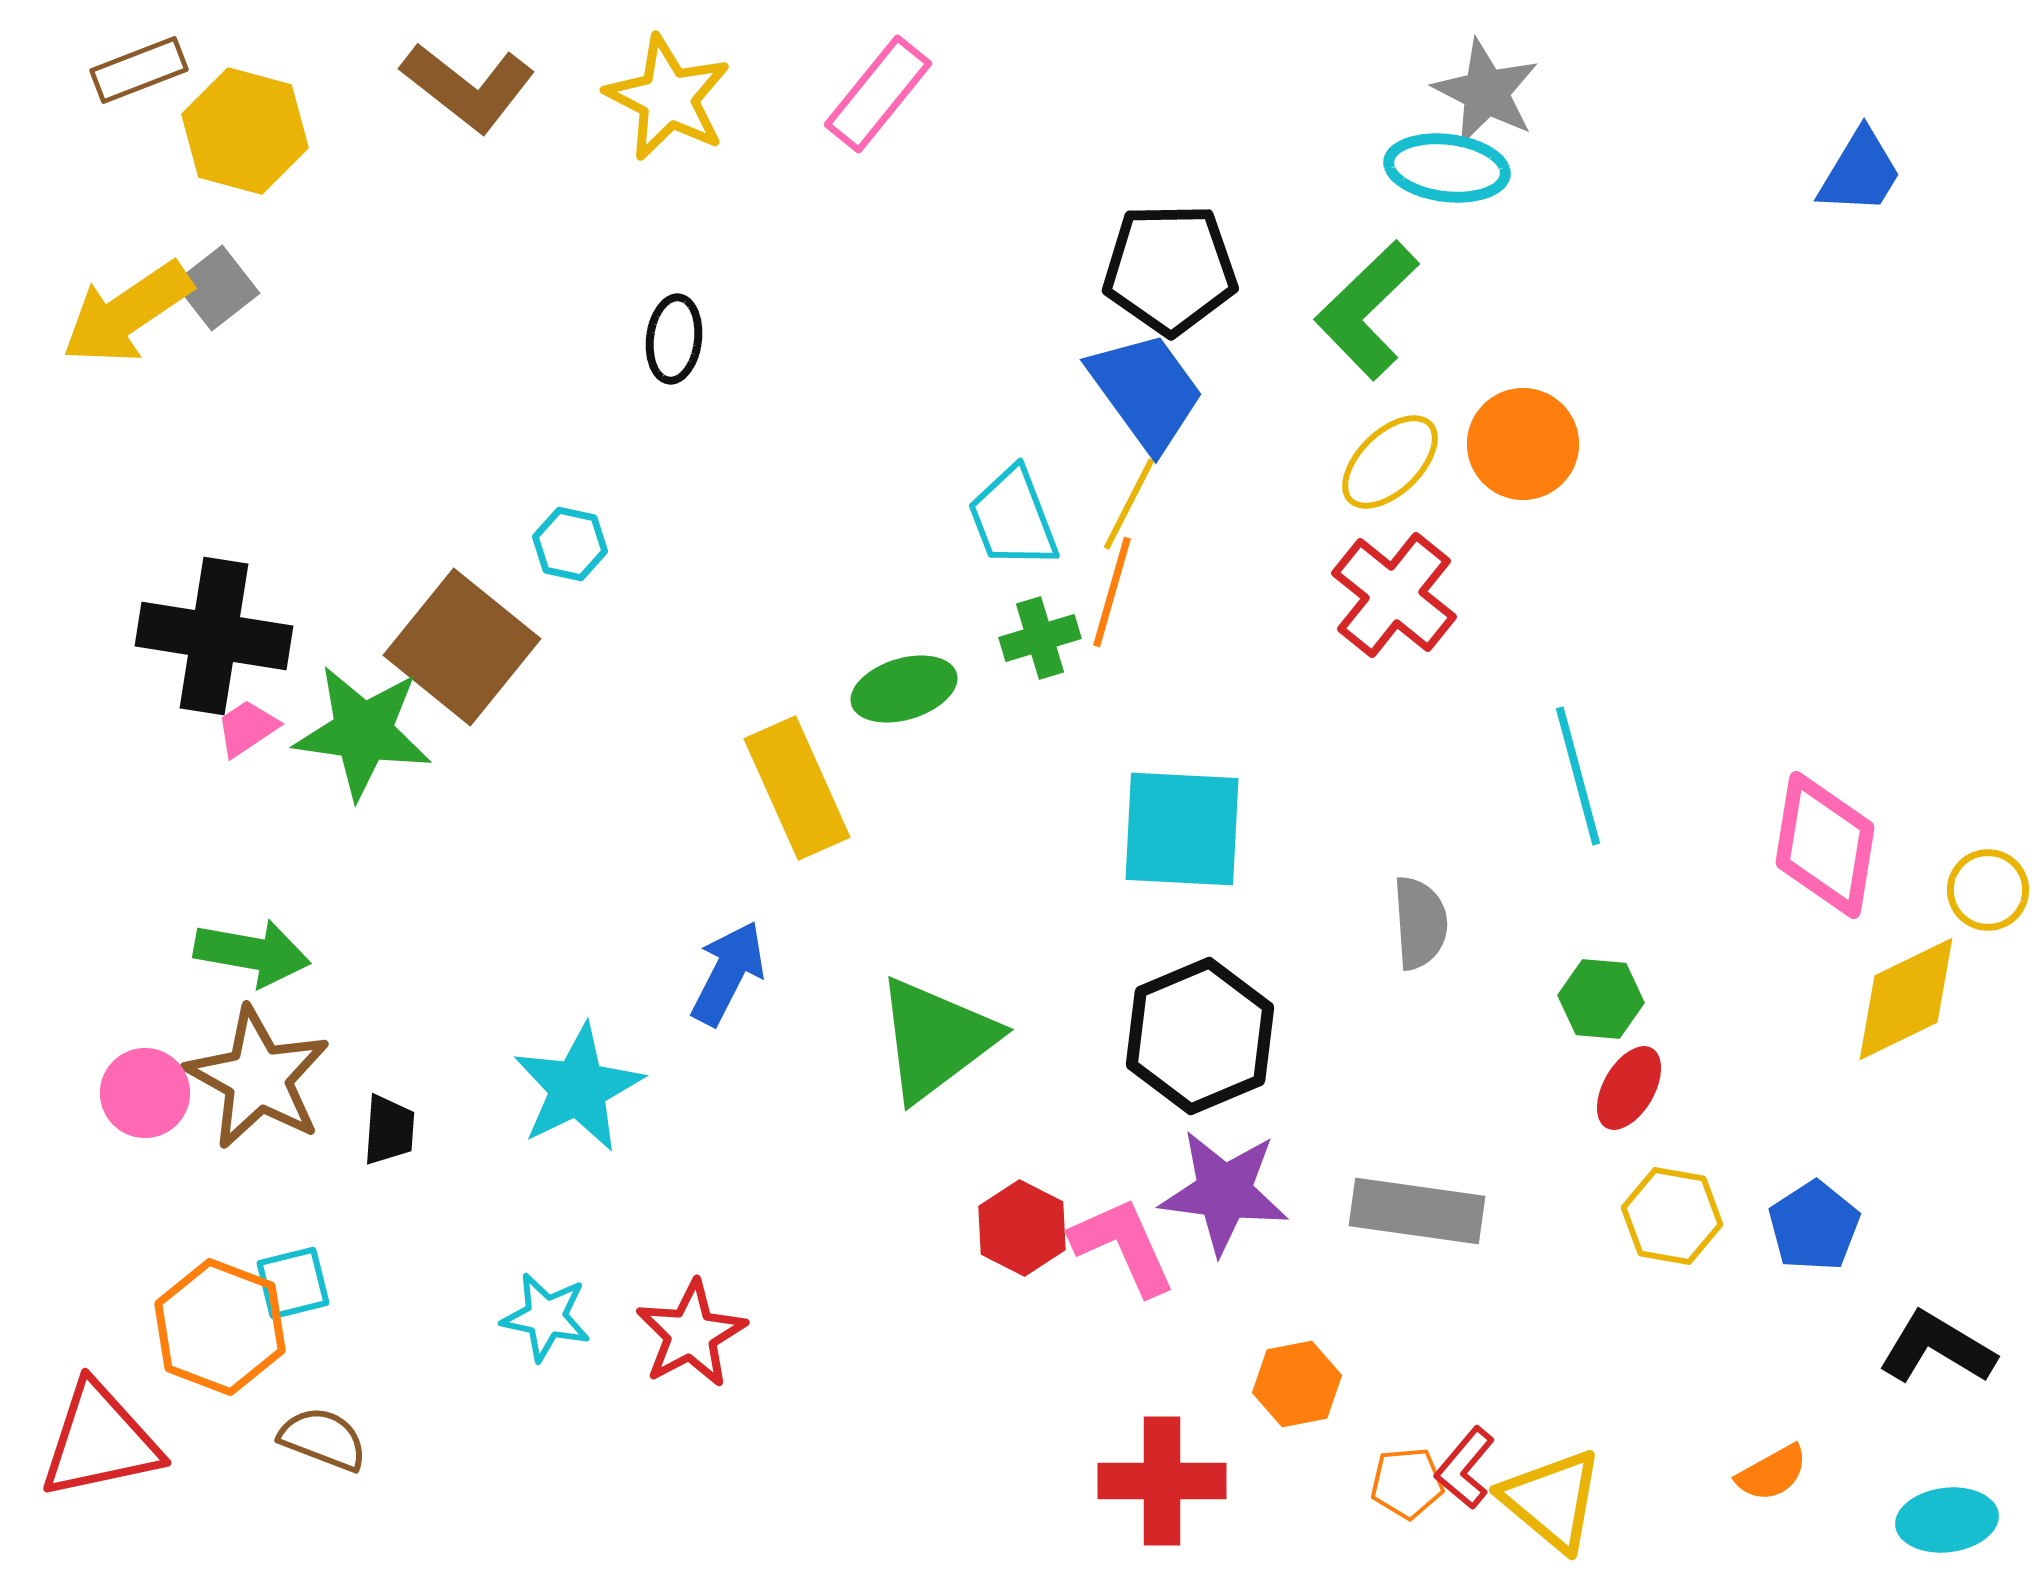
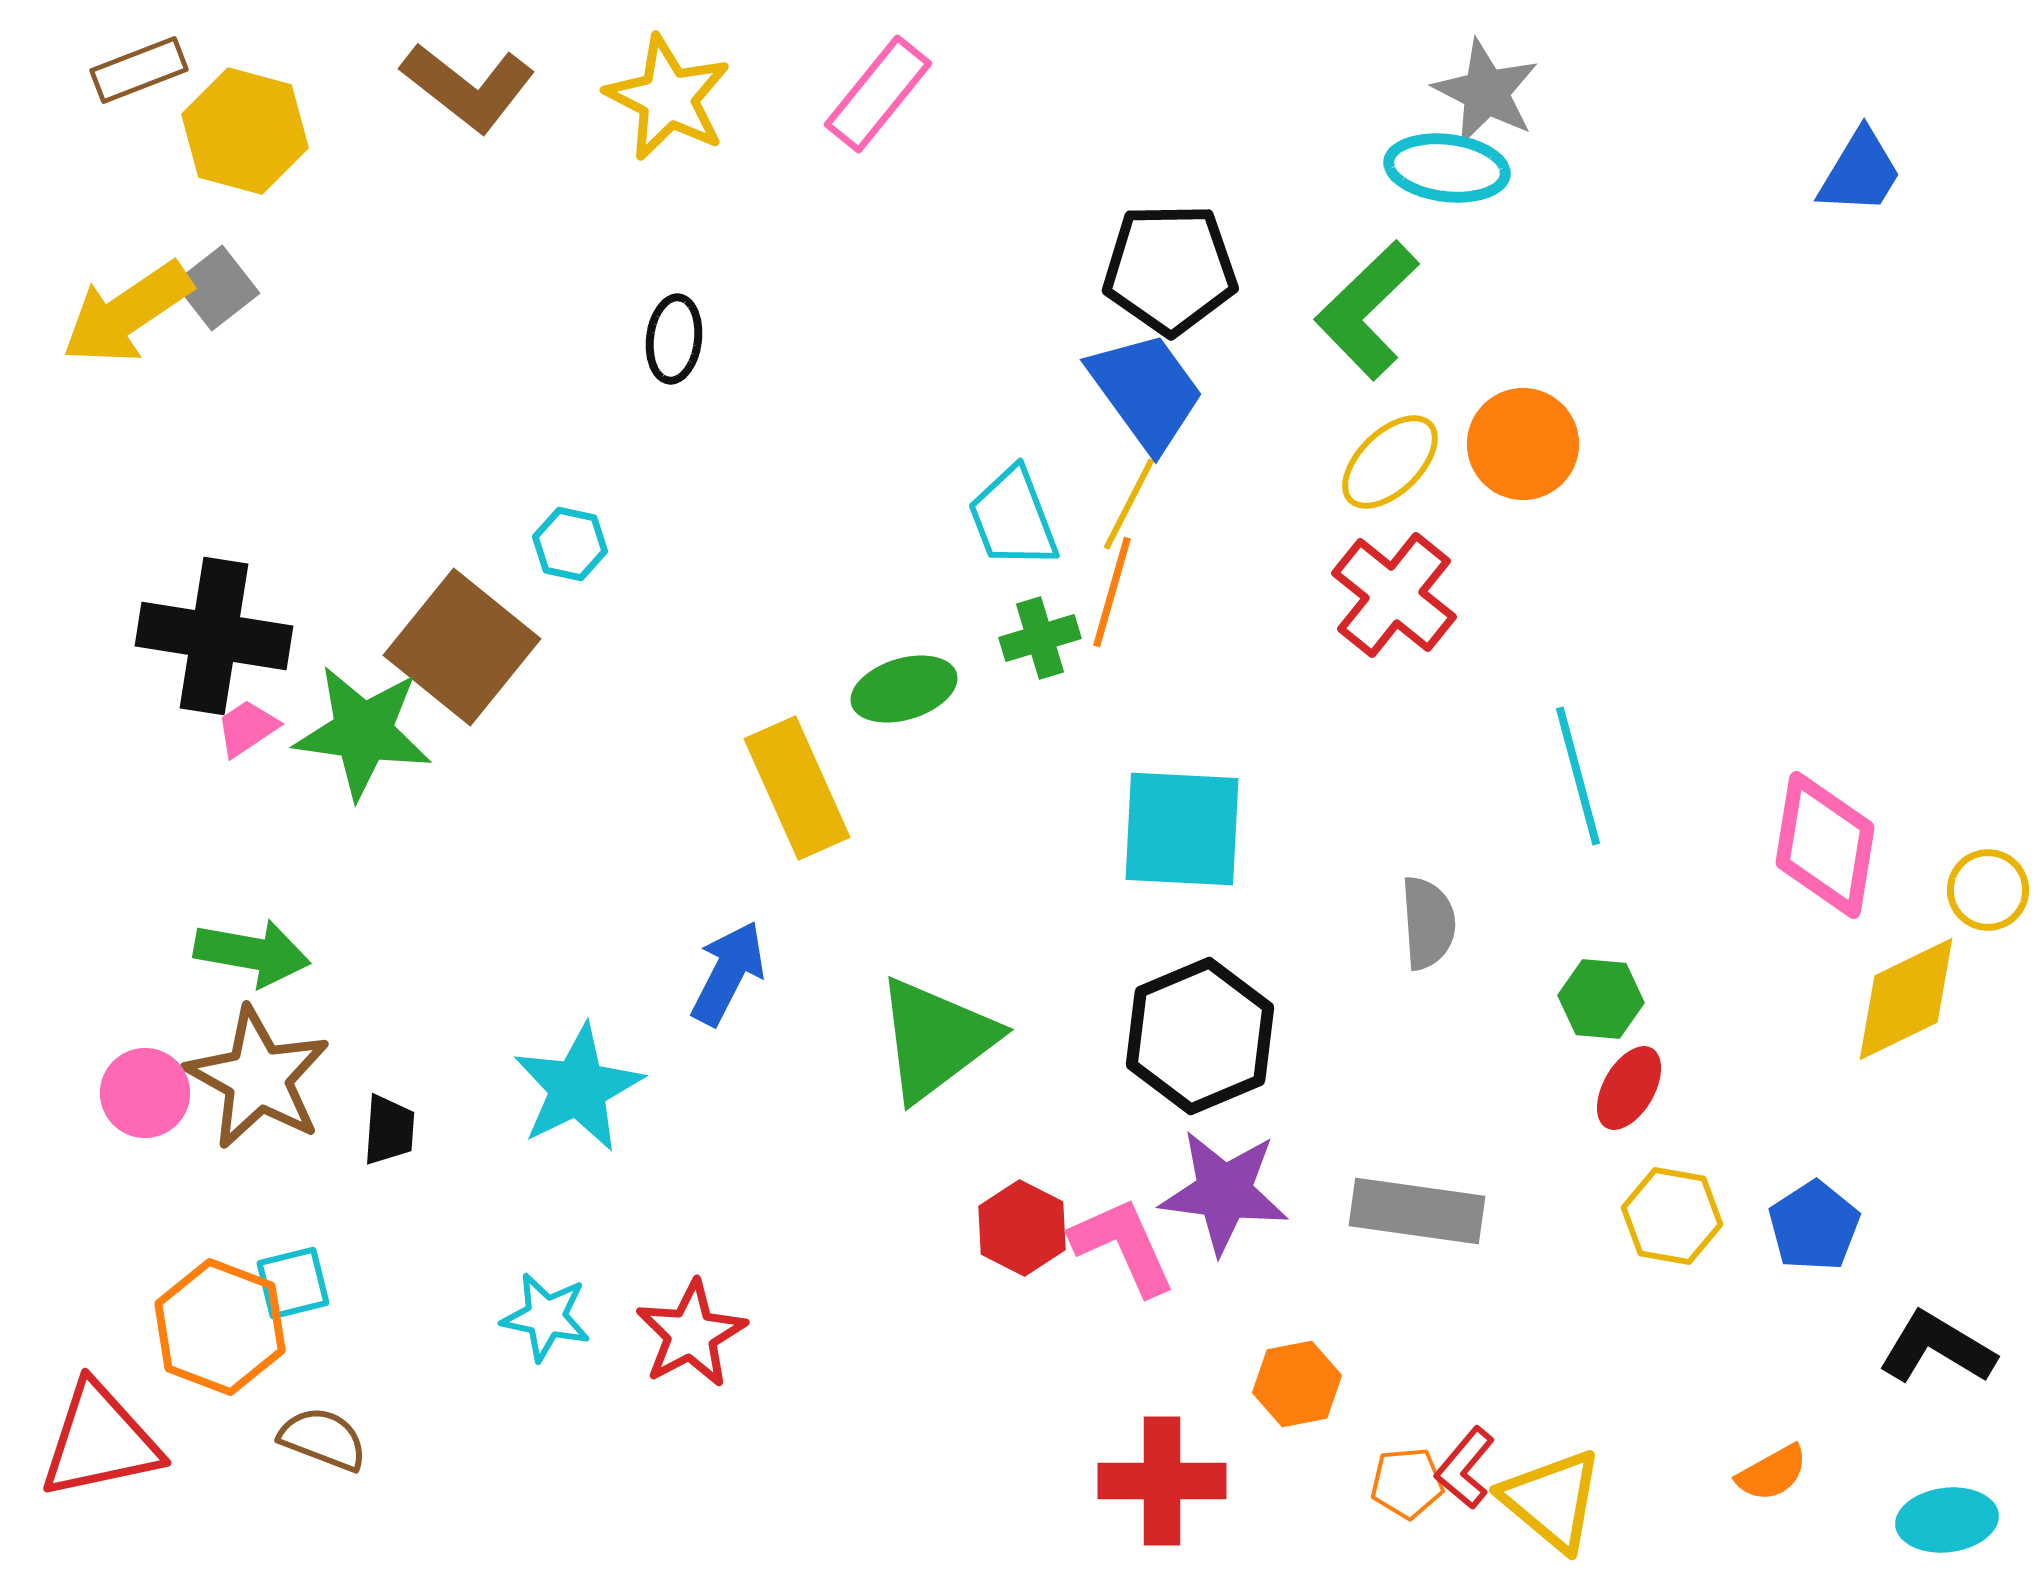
gray semicircle at (1420, 923): moved 8 px right
